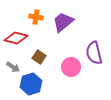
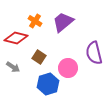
orange cross: moved 1 px left, 4 px down; rotated 24 degrees clockwise
pink circle: moved 3 px left, 1 px down
blue hexagon: moved 17 px right
